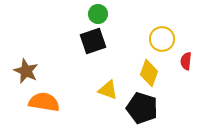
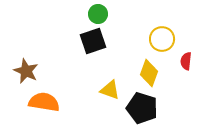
yellow triangle: moved 2 px right
